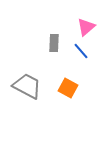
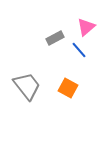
gray rectangle: moved 1 px right, 5 px up; rotated 60 degrees clockwise
blue line: moved 2 px left, 1 px up
gray trapezoid: rotated 24 degrees clockwise
